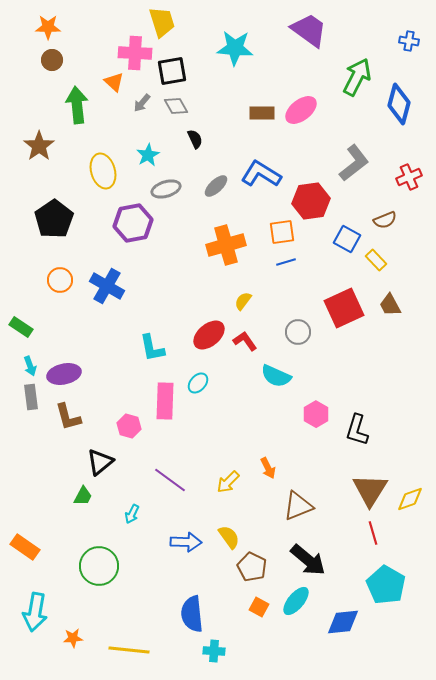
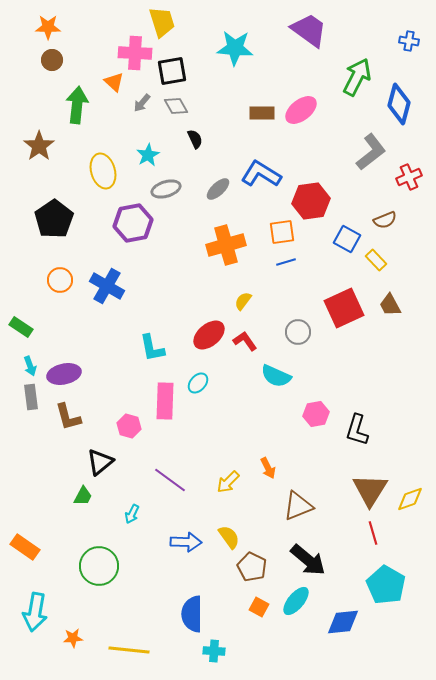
green arrow at (77, 105): rotated 12 degrees clockwise
gray L-shape at (354, 163): moved 17 px right, 11 px up
gray ellipse at (216, 186): moved 2 px right, 3 px down
pink hexagon at (316, 414): rotated 20 degrees clockwise
blue semicircle at (192, 614): rotated 6 degrees clockwise
